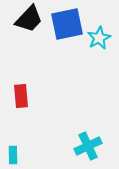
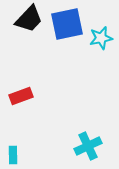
cyan star: moved 2 px right; rotated 15 degrees clockwise
red rectangle: rotated 75 degrees clockwise
